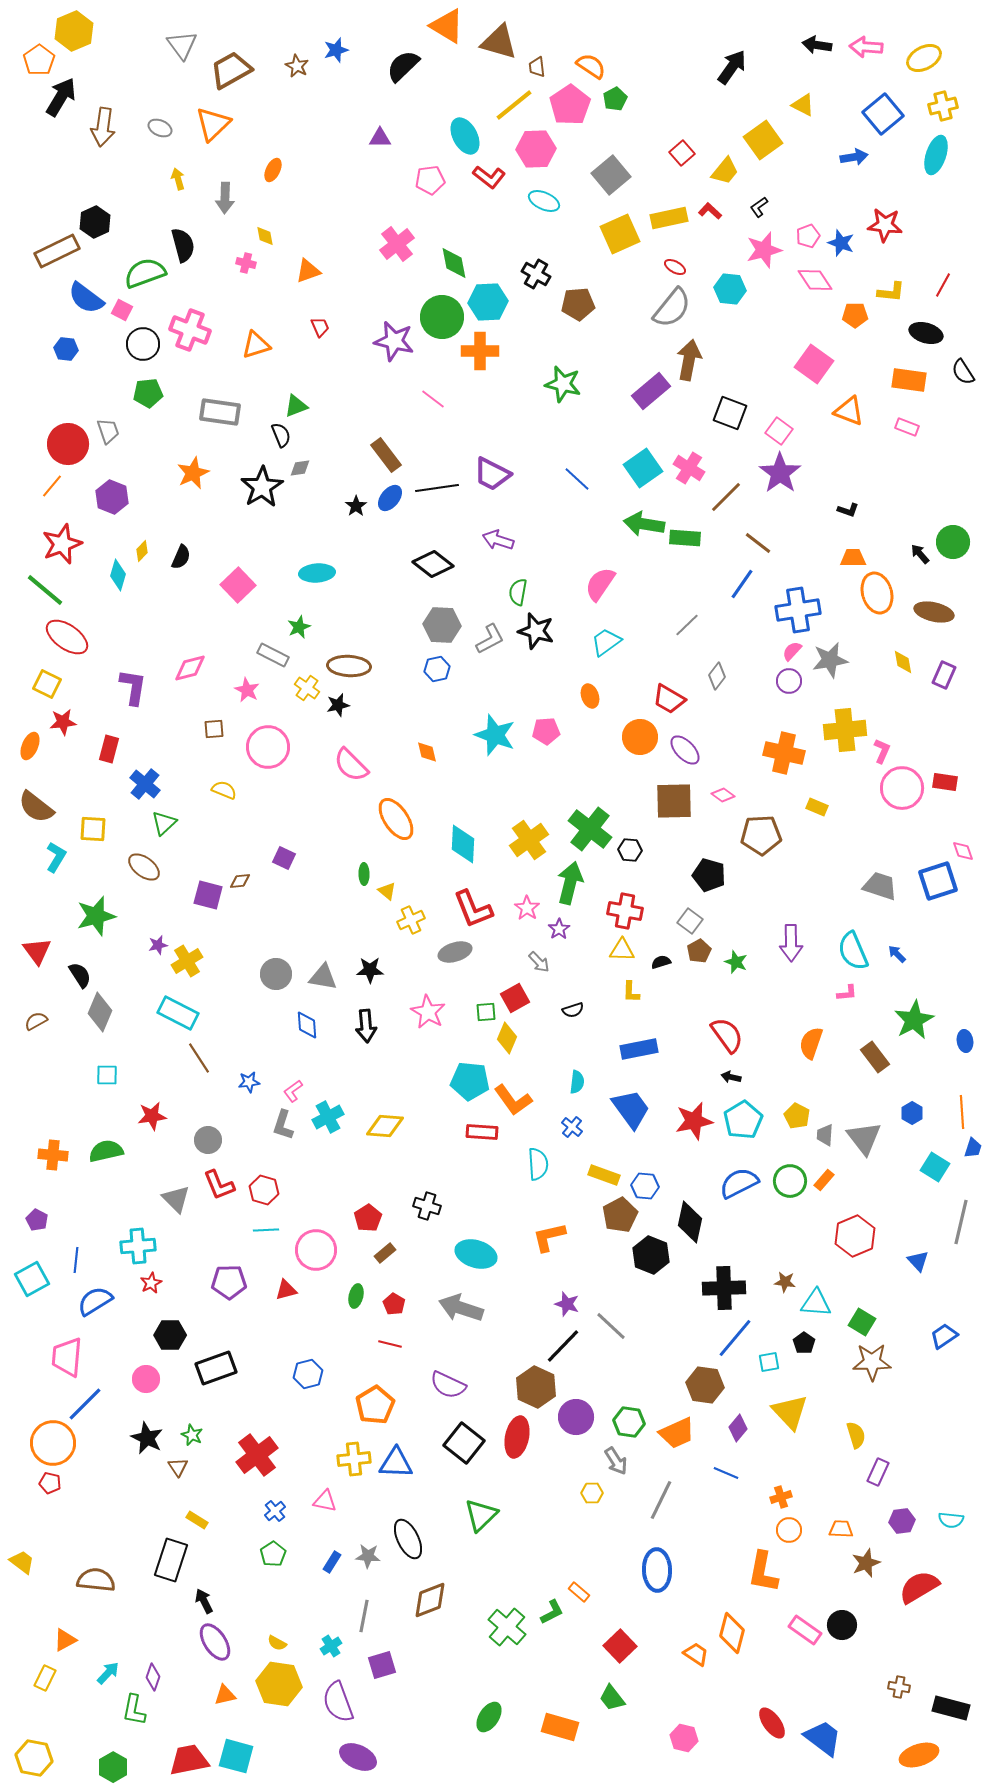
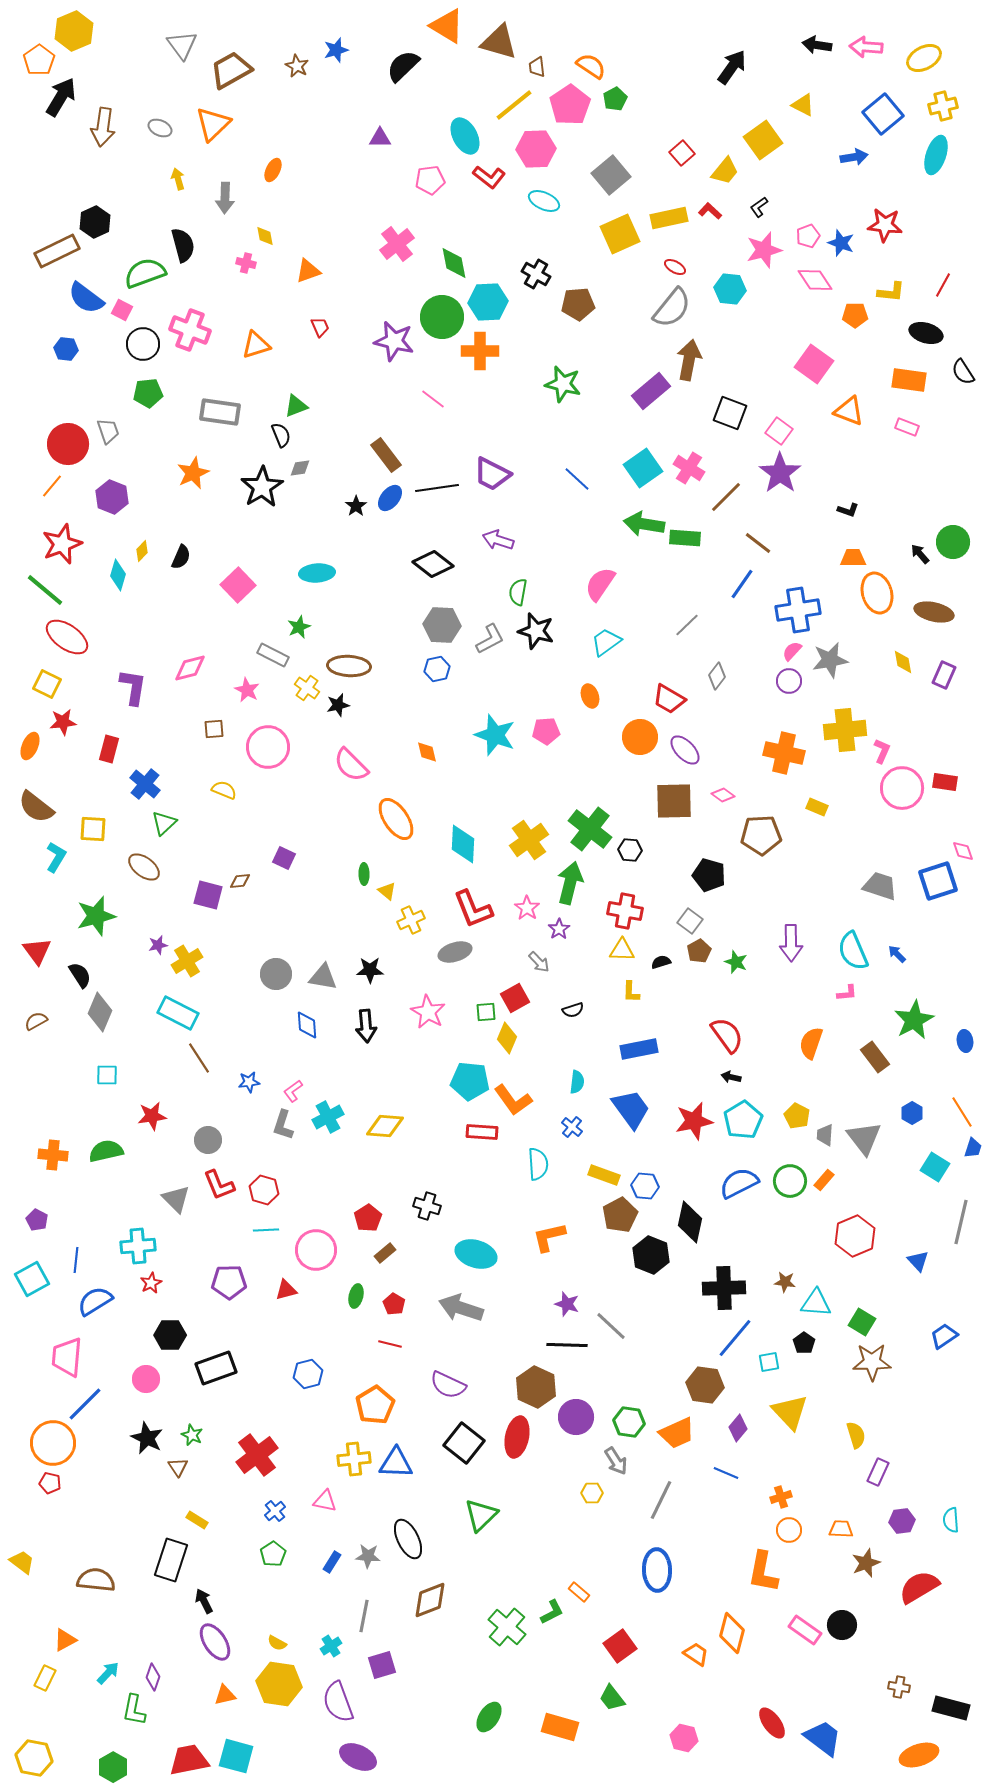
orange line at (962, 1112): rotated 28 degrees counterclockwise
black line at (563, 1346): moved 4 px right, 1 px up; rotated 48 degrees clockwise
cyan semicircle at (951, 1520): rotated 80 degrees clockwise
red square at (620, 1646): rotated 8 degrees clockwise
